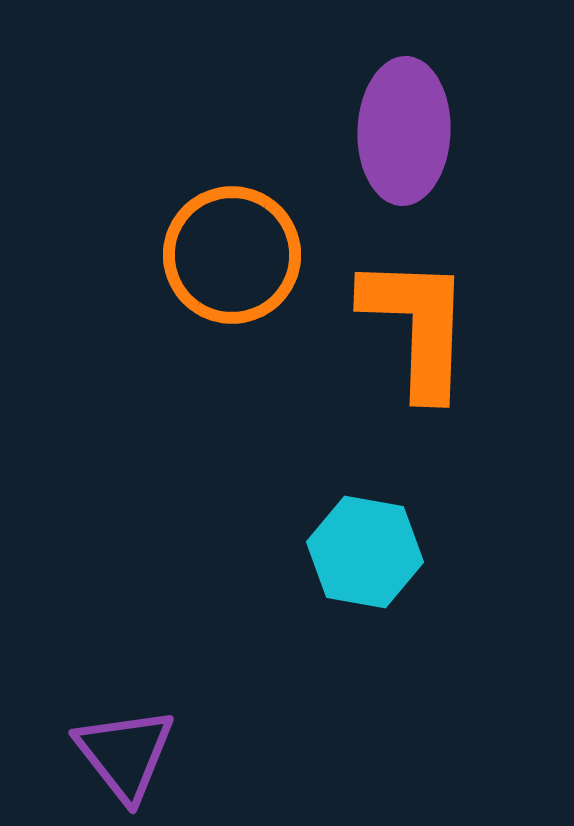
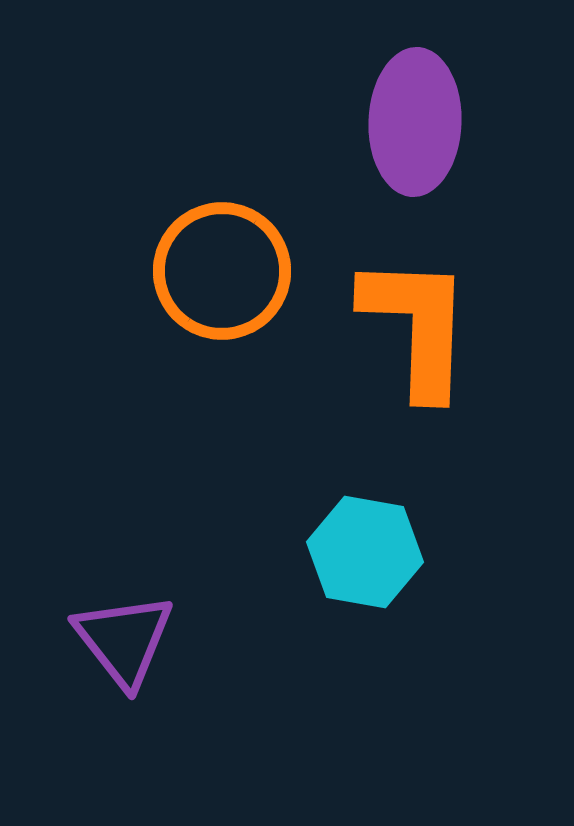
purple ellipse: moved 11 px right, 9 px up
orange circle: moved 10 px left, 16 px down
purple triangle: moved 1 px left, 114 px up
